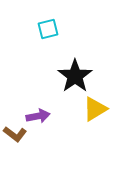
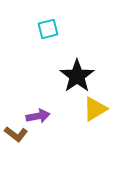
black star: moved 2 px right
brown L-shape: moved 1 px right
